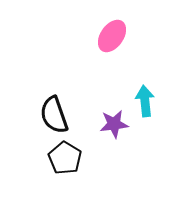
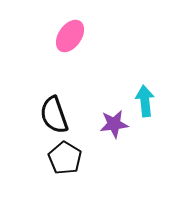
pink ellipse: moved 42 px left
